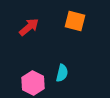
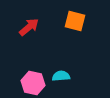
cyan semicircle: moved 1 px left, 3 px down; rotated 108 degrees counterclockwise
pink hexagon: rotated 15 degrees counterclockwise
